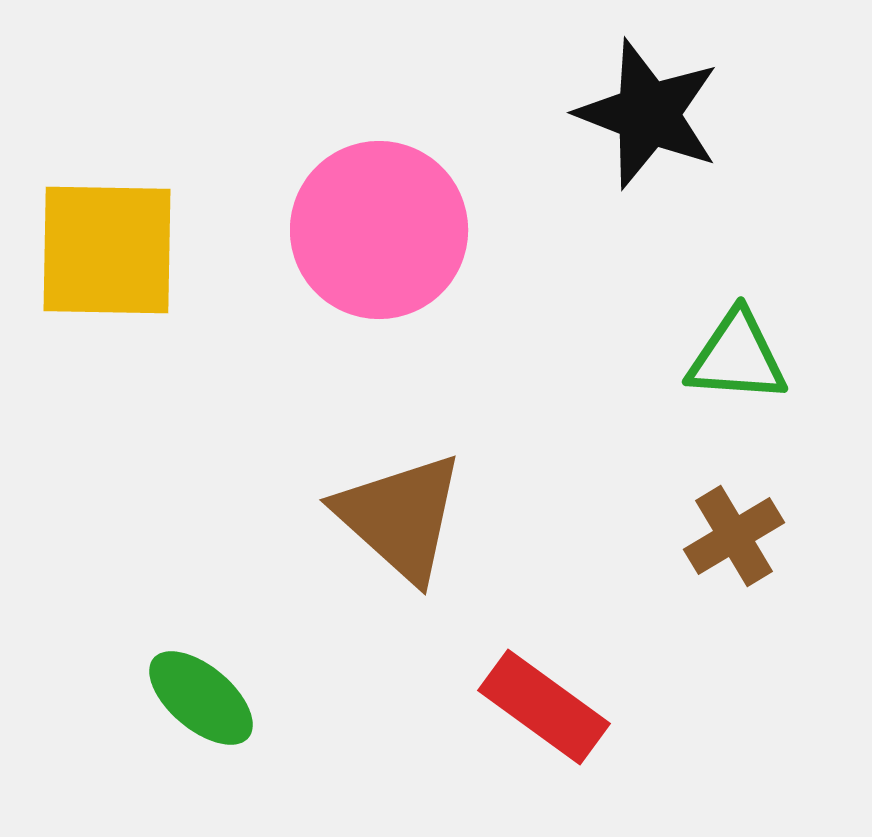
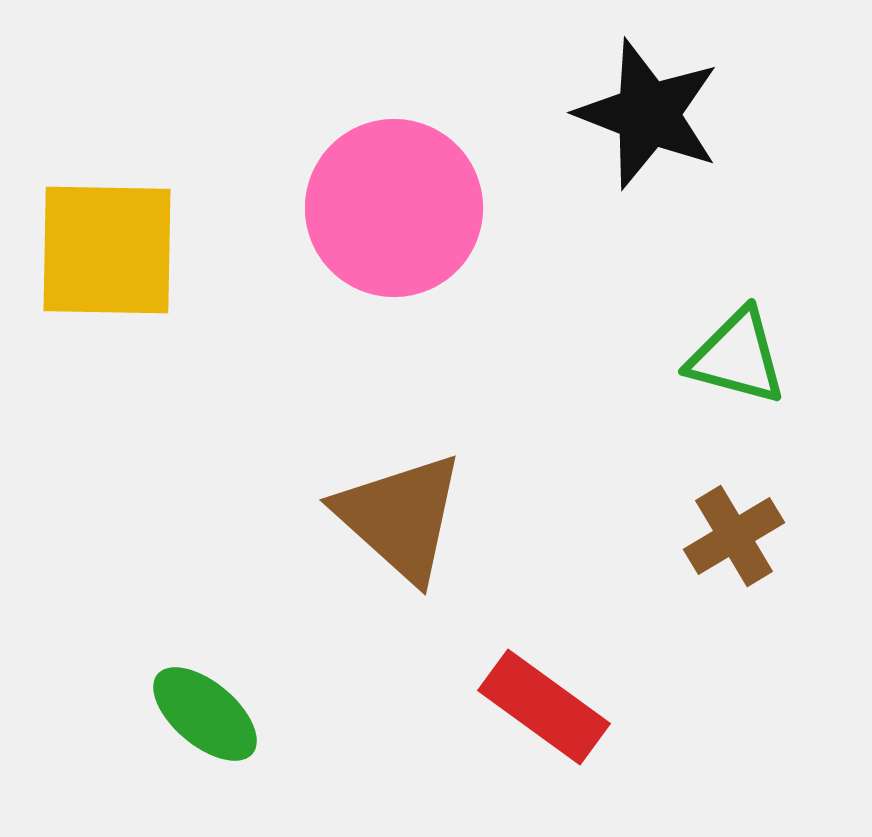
pink circle: moved 15 px right, 22 px up
green triangle: rotated 11 degrees clockwise
green ellipse: moved 4 px right, 16 px down
